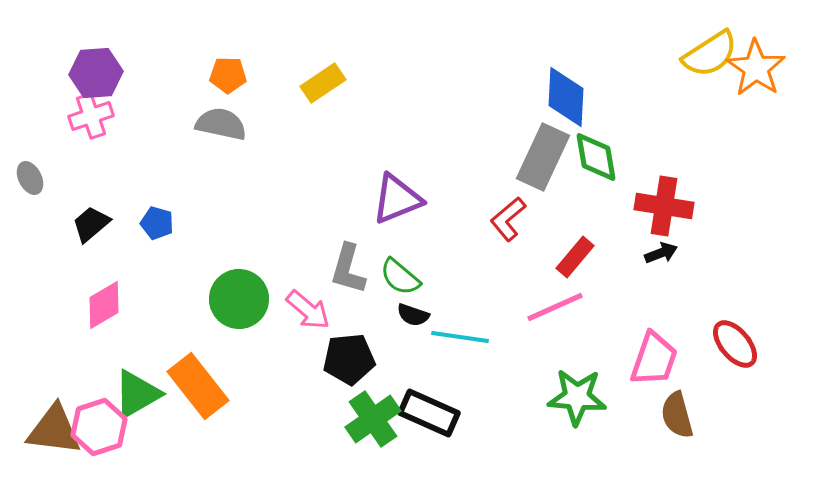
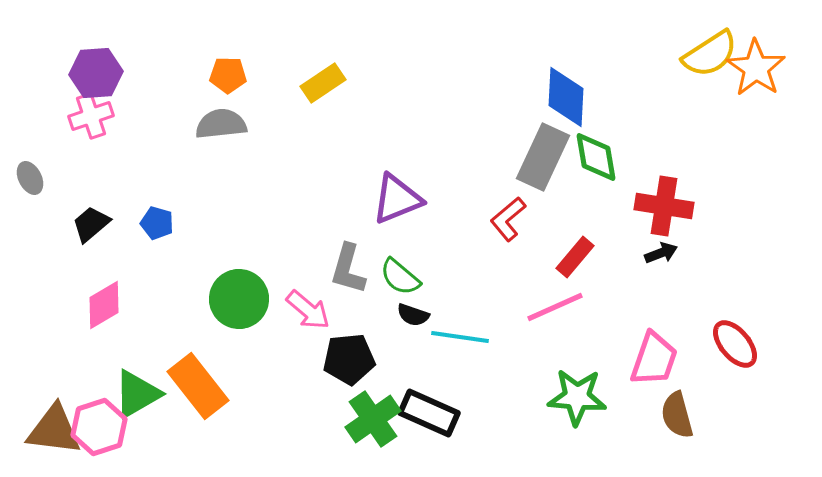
gray semicircle: rotated 18 degrees counterclockwise
